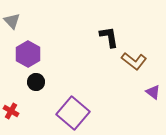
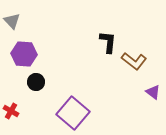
black L-shape: moved 1 px left, 5 px down; rotated 15 degrees clockwise
purple hexagon: moved 4 px left; rotated 25 degrees counterclockwise
